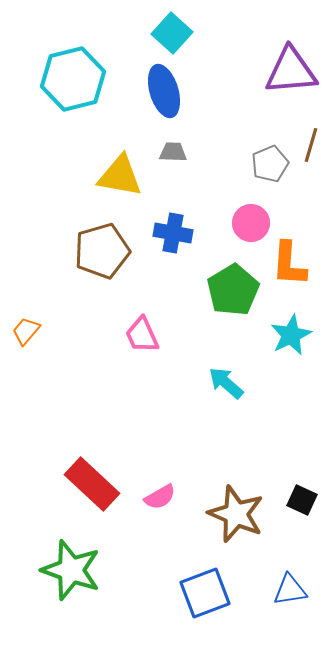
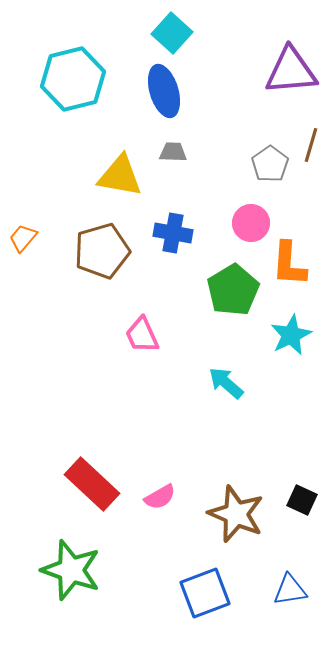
gray pentagon: rotated 12 degrees counterclockwise
orange trapezoid: moved 3 px left, 93 px up
